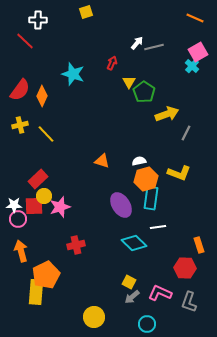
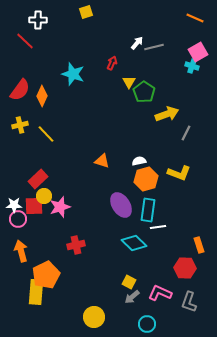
cyan cross at (192, 66): rotated 24 degrees counterclockwise
cyan rectangle at (151, 198): moved 3 px left, 12 px down
